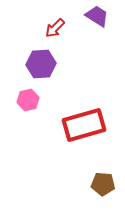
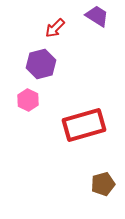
purple hexagon: rotated 12 degrees counterclockwise
pink hexagon: rotated 20 degrees counterclockwise
brown pentagon: rotated 20 degrees counterclockwise
